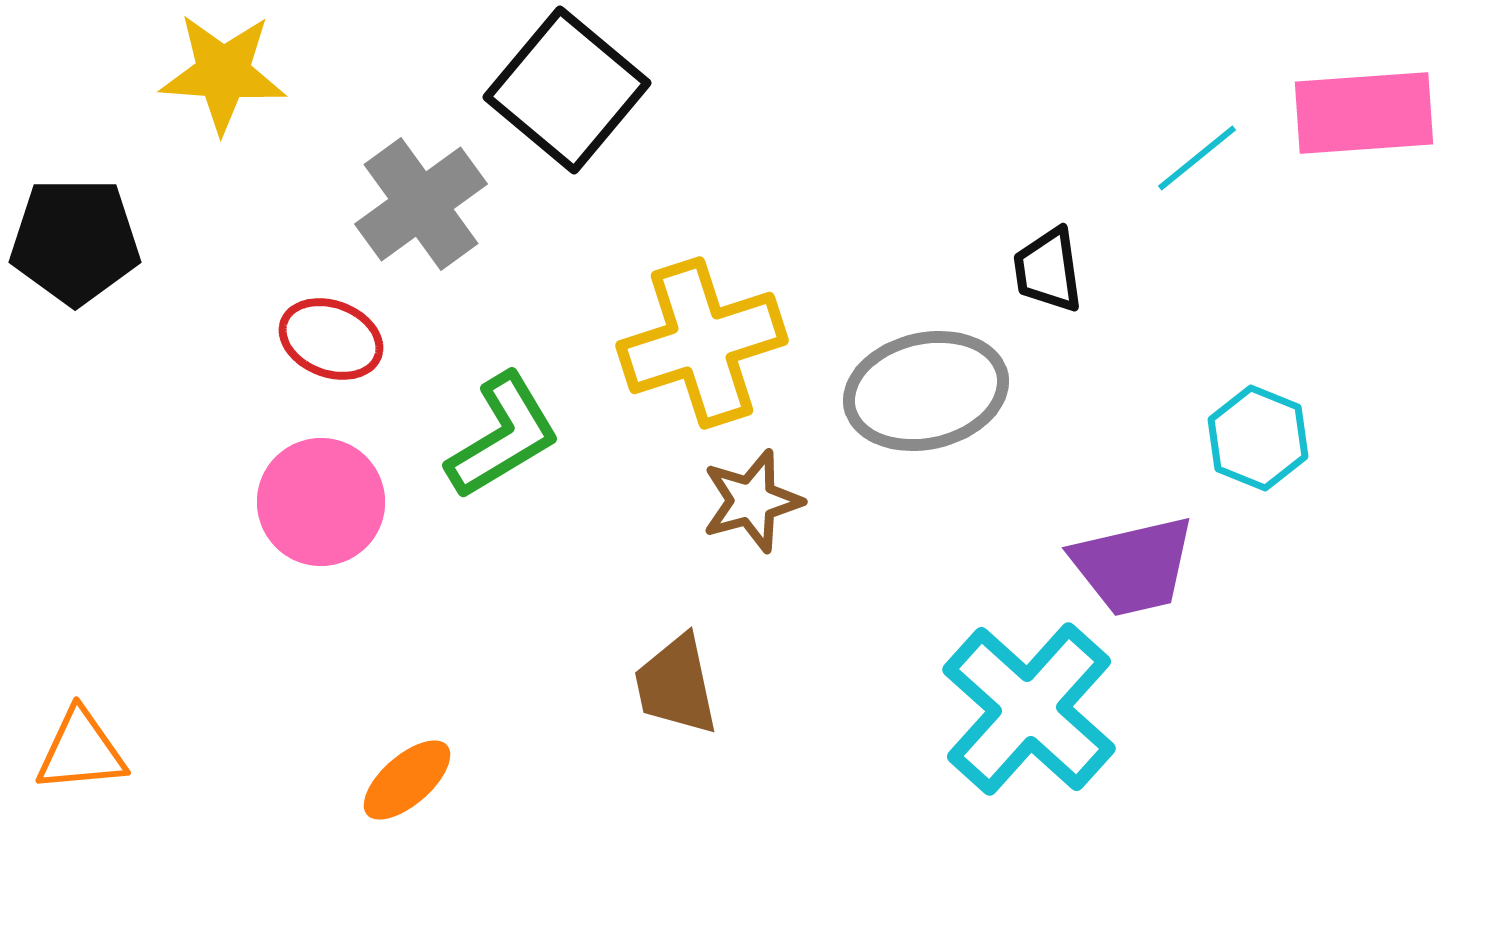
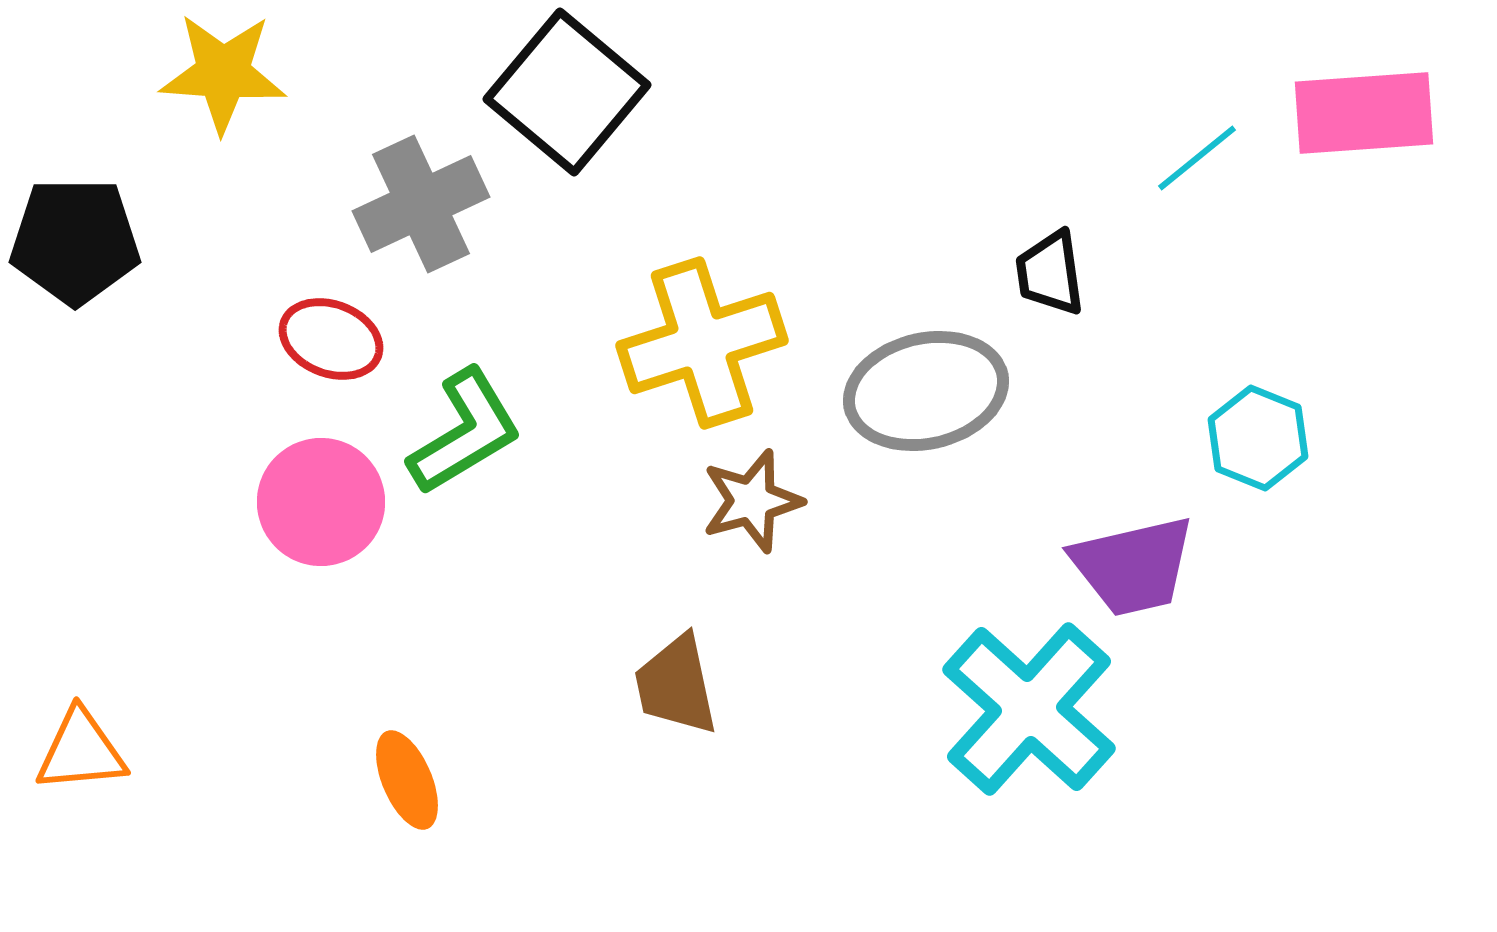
black square: moved 2 px down
gray cross: rotated 11 degrees clockwise
black trapezoid: moved 2 px right, 3 px down
green L-shape: moved 38 px left, 4 px up
orange ellipse: rotated 72 degrees counterclockwise
